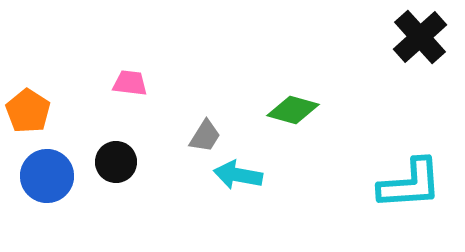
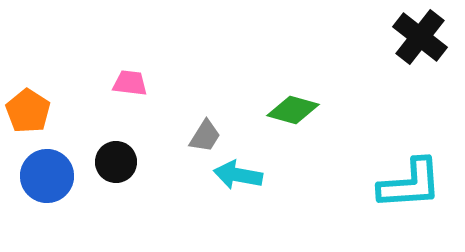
black cross: rotated 10 degrees counterclockwise
